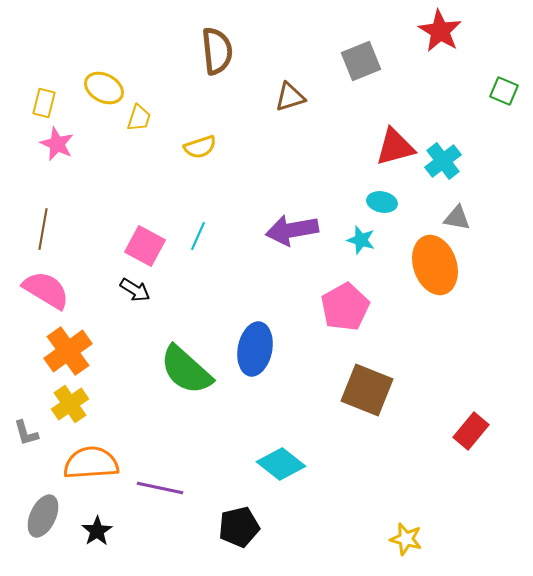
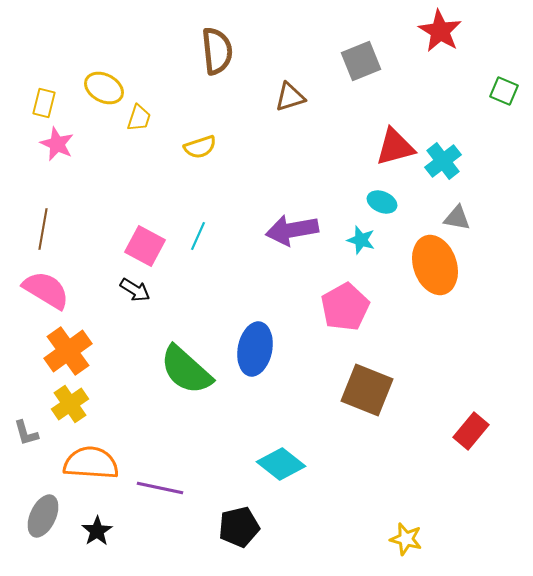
cyan ellipse: rotated 12 degrees clockwise
orange semicircle: rotated 8 degrees clockwise
